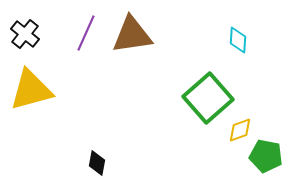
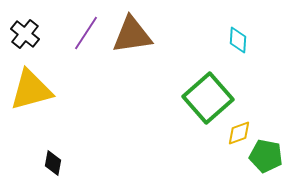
purple line: rotated 9 degrees clockwise
yellow diamond: moved 1 px left, 3 px down
black diamond: moved 44 px left
